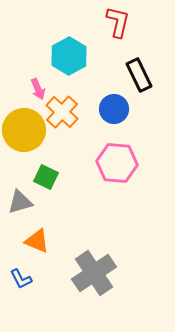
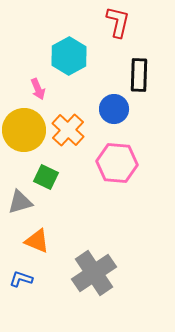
black rectangle: rotated 28 degrees clockwise
orange cross: moved 6 px right, 18 px down
blue L-shape: rotated 135 degrees clockwise
